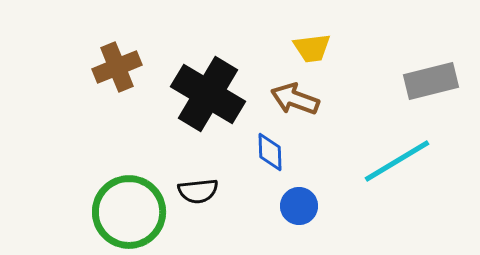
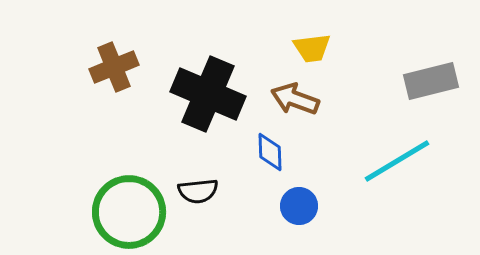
brown cross: moved 3 px left
black cross: rotated 8 degrees counterclockwise
